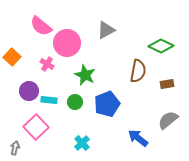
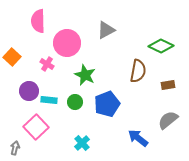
pink semicircle: moved 3 px left, 5 px up; rotated 50 degrees clockwise
brown rectangle: moved 1 px right, 1 px down
